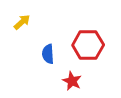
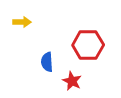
yellow arrow: rotated 42 degrees clockwise
blue semicircle: moved 1 px left, 8 px down
